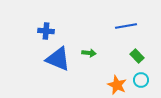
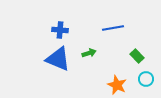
blue line: moved 13 px left, 2 px down
blue cross: moved 14 px right, 1 px up
green arrow: rotated 24 degrees counterclockwise
cyan circle: moved 5 px right, 1 px up
